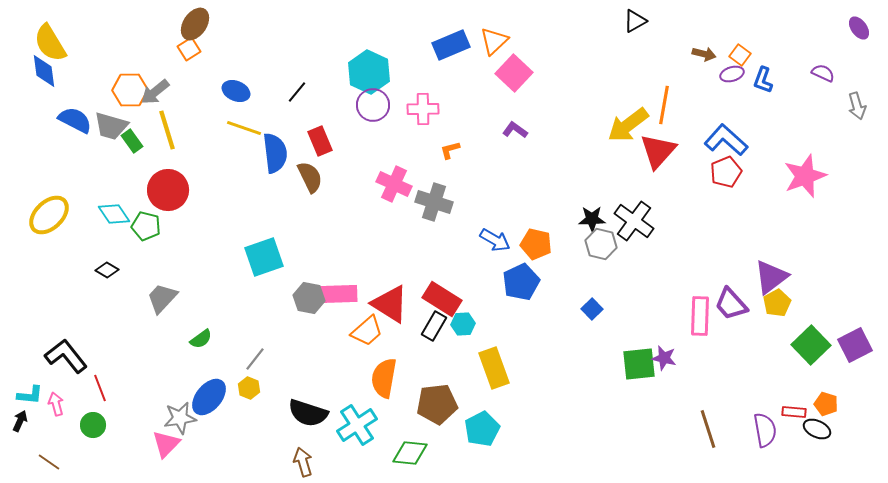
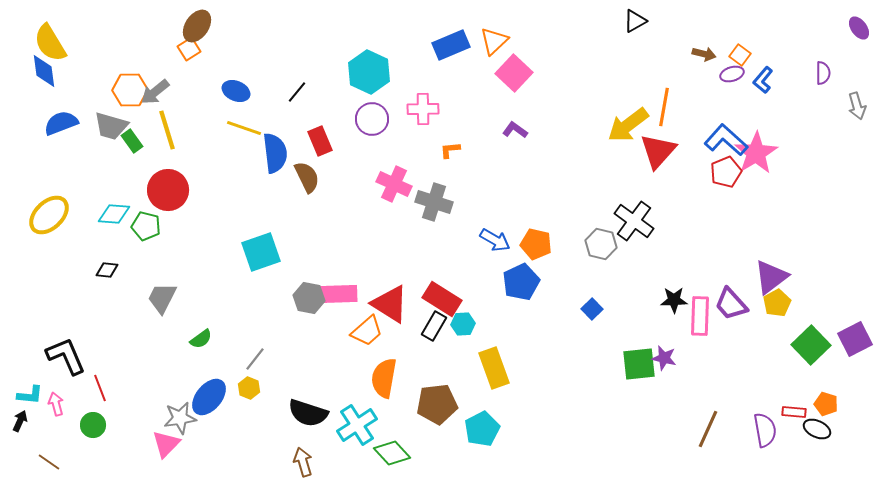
brown ellipse at (195, 24): moved 2 px right, 2 px down
purple semicircle at (823, 73): rotated 65 degrees clockwise
blue L-shape at (763, 80): rotated 20 degrees clockwise
purple circle at (373, 105): moved 1 px left, 14 px down
orange line at (664, 105): moved 2 px down
blue semicircle at (75, 120): moved 14 px left, 3 px down; rotated 48 degrees counterclockwise
orange L-shape at (450, 150): rotated 10 degrees clockwise
pink star at (805, 176): moved 49 px left, 23 px up; rotated 12 degrees counterclockwise
brown semicircle at (310, 177): moved 3 px left
cyan diamond at (114, 214): rotated 52 degrees counterclockwise
black star at (592, 219): moved 82 px right, 81 px down
cyan square at (264, 257): moved 3 px left, 5 px up
black diamond at (107, 270): rotated 25 degrees counterclockwise
gray trapezoid at (162, 298): rotated 16 degrees counterclockwise
purple square at (855, 345): moved 6 px up
black L-shape at (66, 356): rotated 15 degrees clockwise
brown line at (708, 429): rotated 42 degrees clockwise
green diamond at (410, 453): moved 18 px left; rotated 42 degrees clockwise
